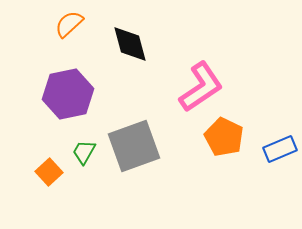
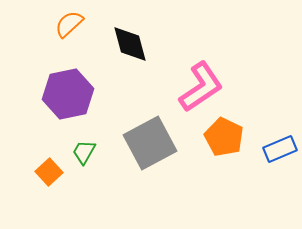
gray square: moved 16 px right, 3 px up; rotated 8 degrees counterclockwise
